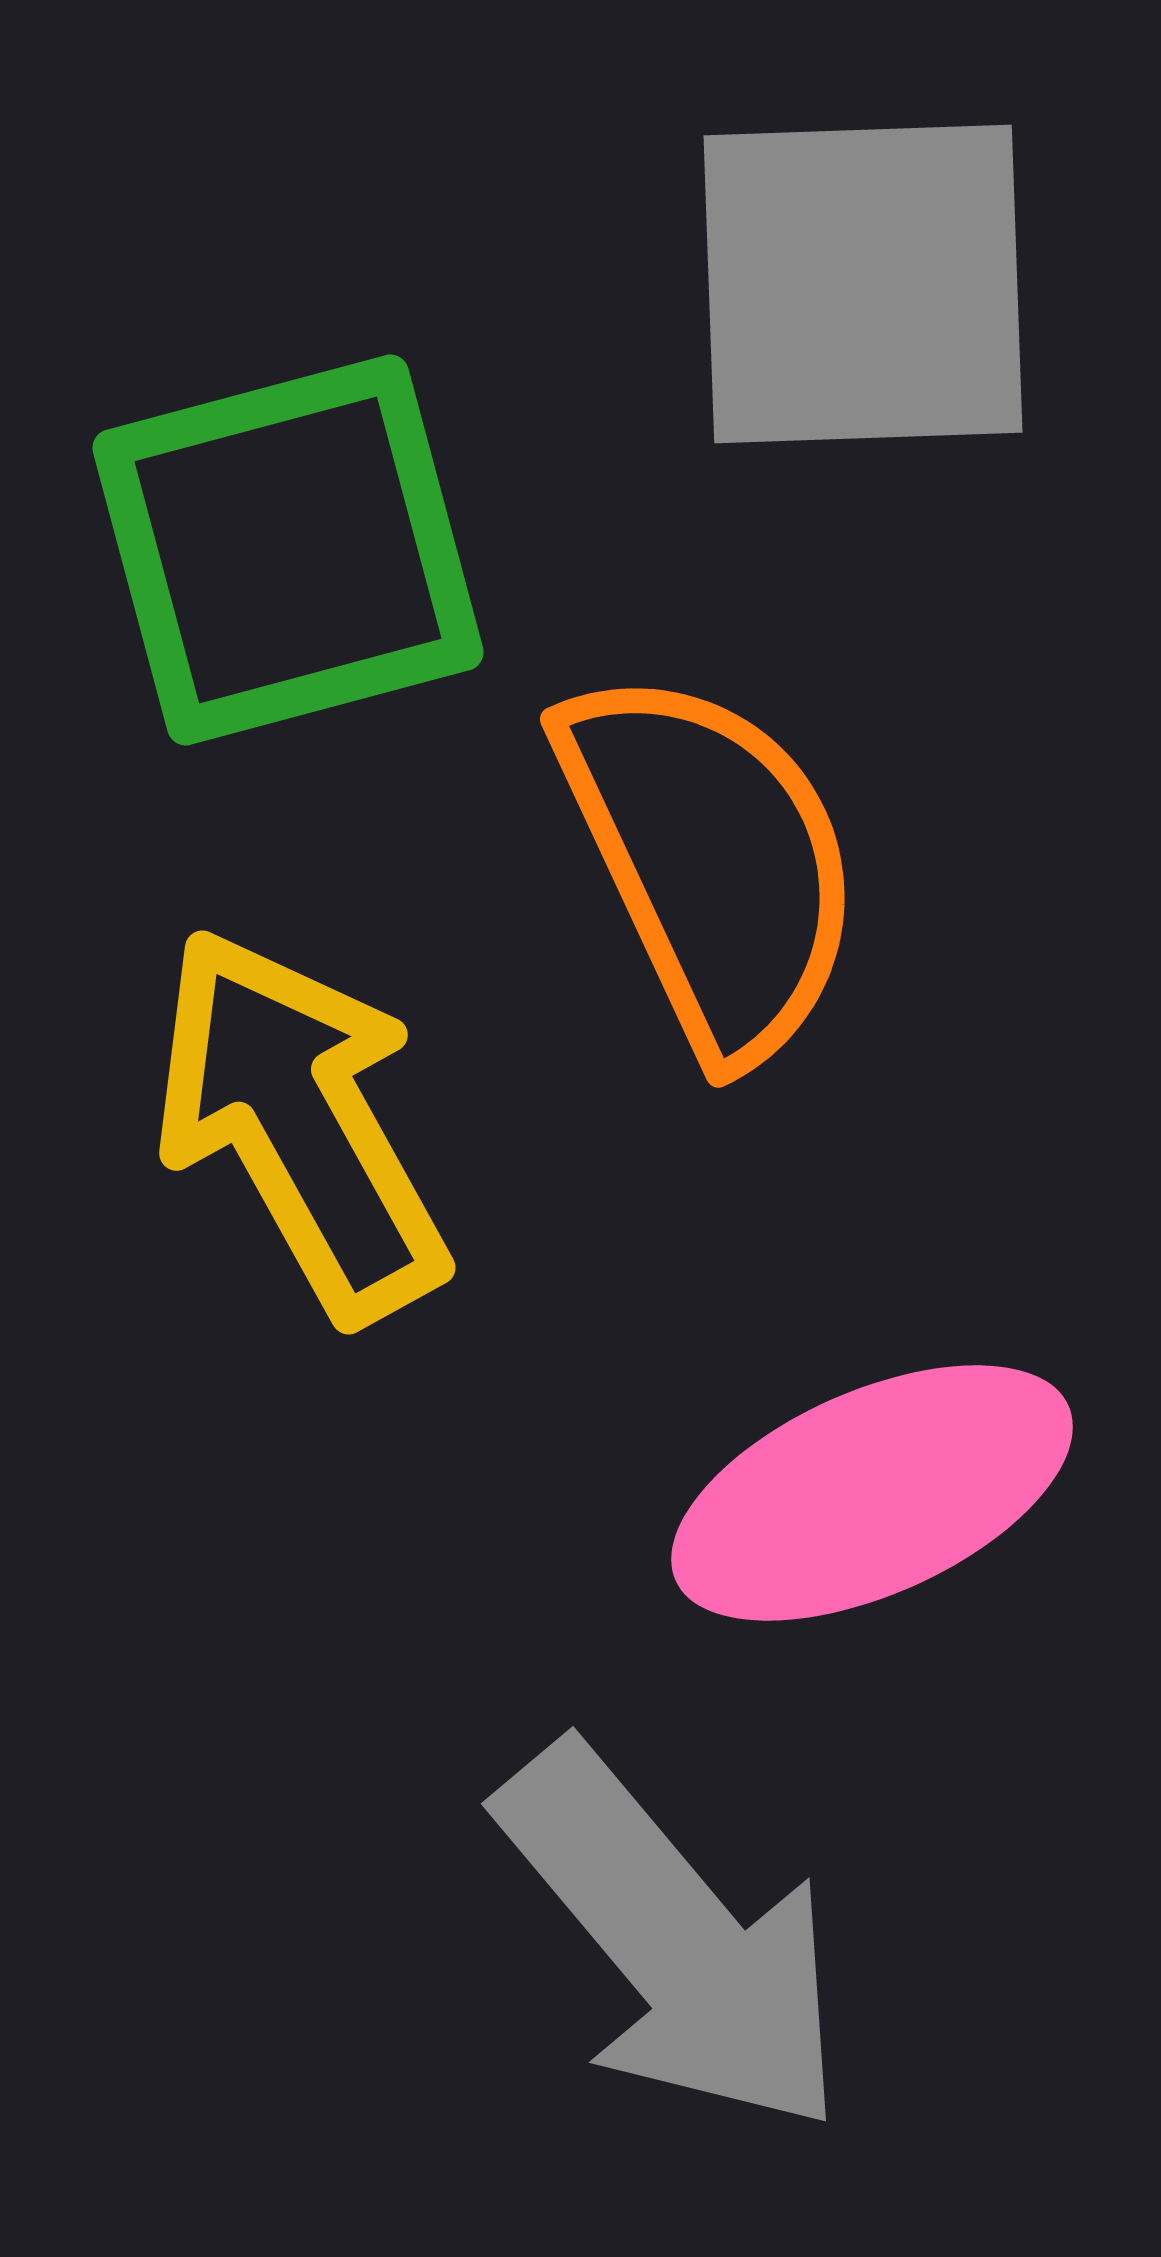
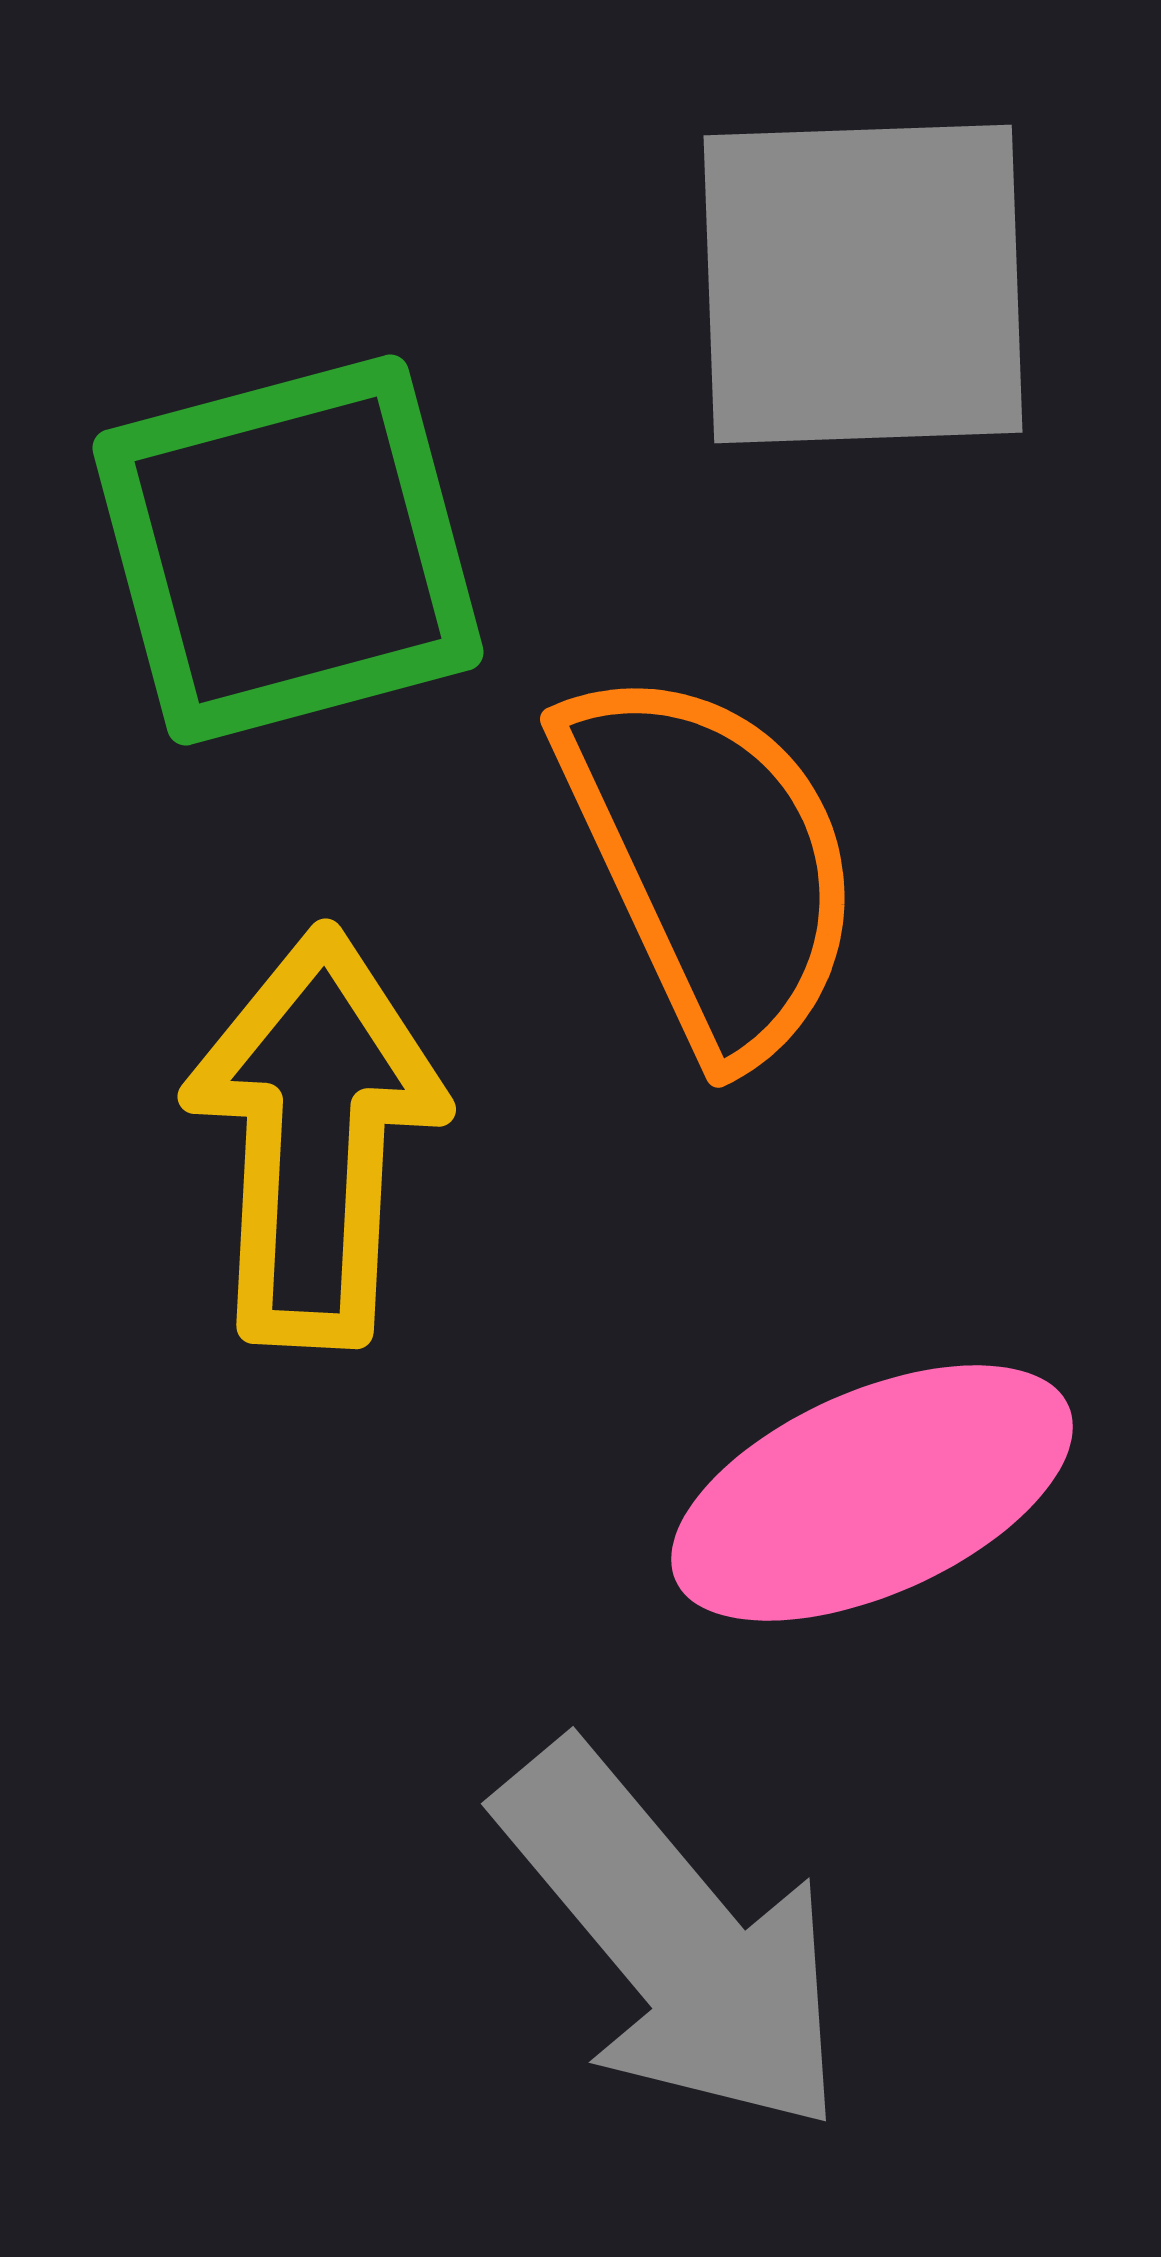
yellow arrow: moved 15 px right, 13 px down; rotated 32 degrees clockwise
